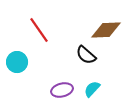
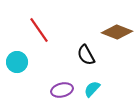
brown diamond: moved 11 px right, 2 px down; rotated 24 degrees clockwise
black semicircle: rotated 20 degrees clockwise
